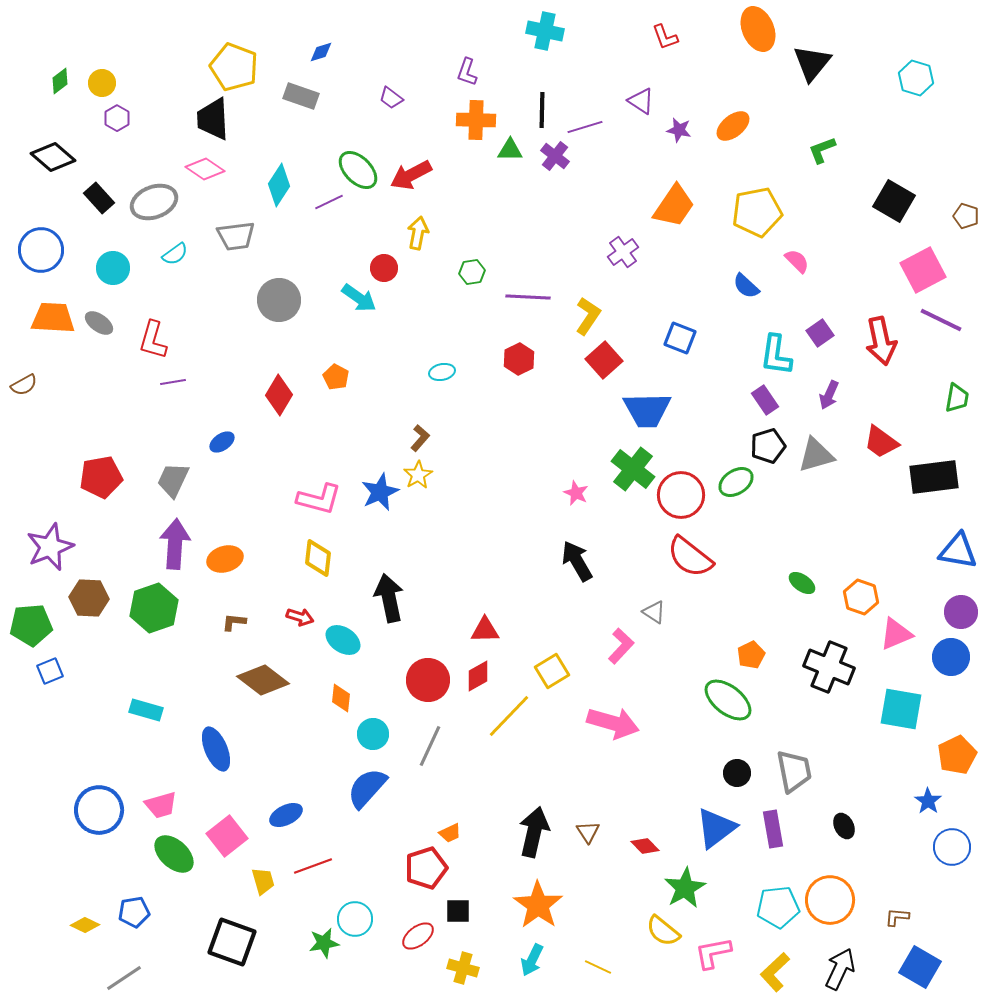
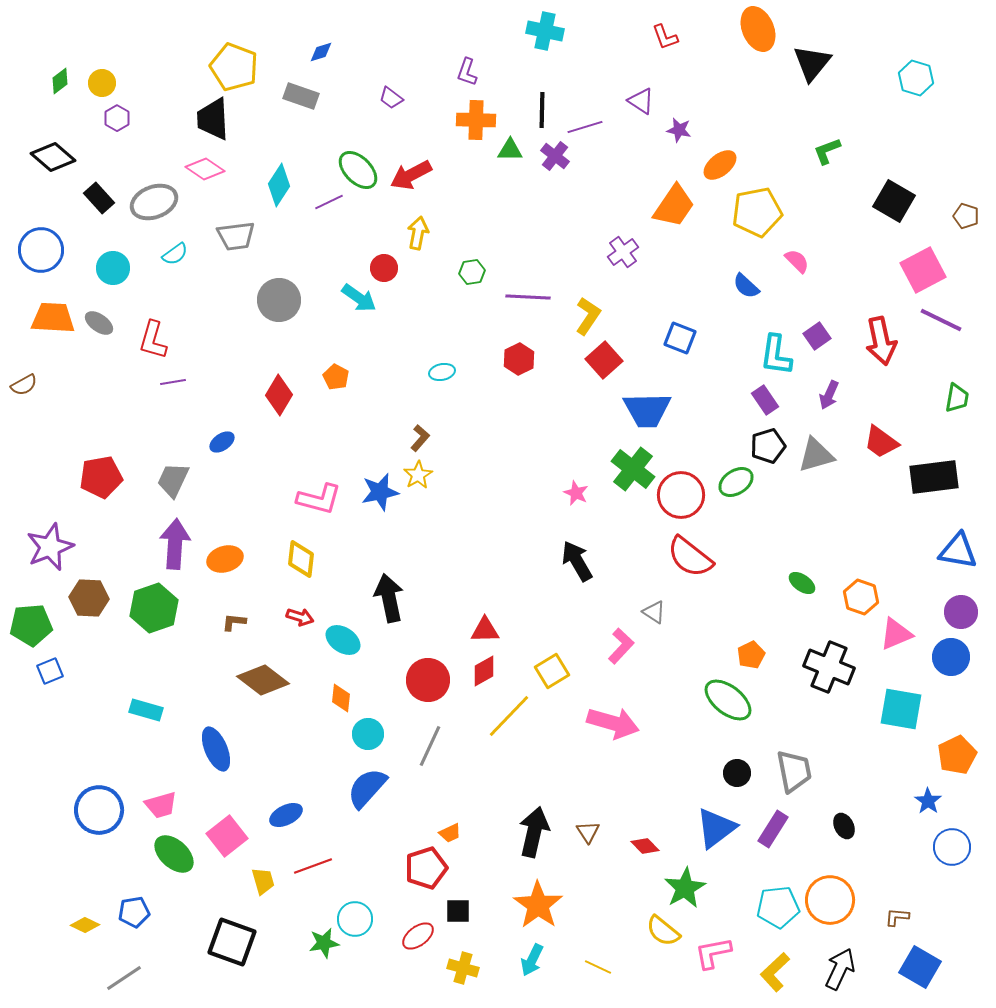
orange ellipse at (733, 126): moved 13 px left, 39 px down
green L-shape at (822, 150): moved 5 px right, 1 px down
purple square at (820, 333): moved 3 px left, 3 px down
blue star at (380, 492): rotated 12 degrees clockwise
yellow diamond at (318, 558): moved 17 px left, 1 px down
red diamond at (478, 676): moved 6 px right, 5 px up
cyan circle at (373, 734): moved 5 px left
purple rectangle at (773, 829): rotated 42 degrees clockwise
